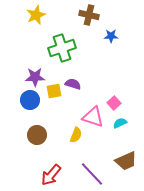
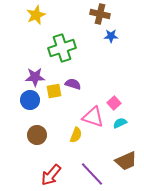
brown cross: moved 11 px right, 1 px up
